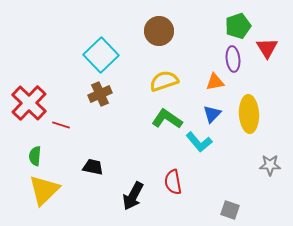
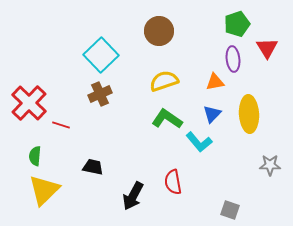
green pentagon: moved 1 px left, 2 px up
